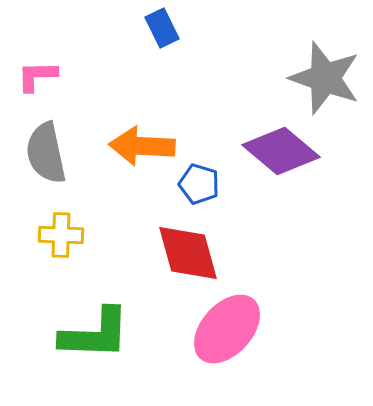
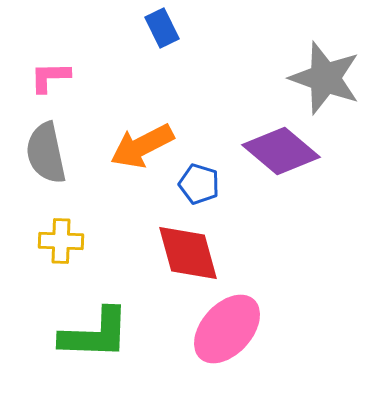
pink L-shape: moved 13 px right, 1 px down
orange arrow: rotated 30 degrees counterclockwise
yellow cross: moved 6 px down
